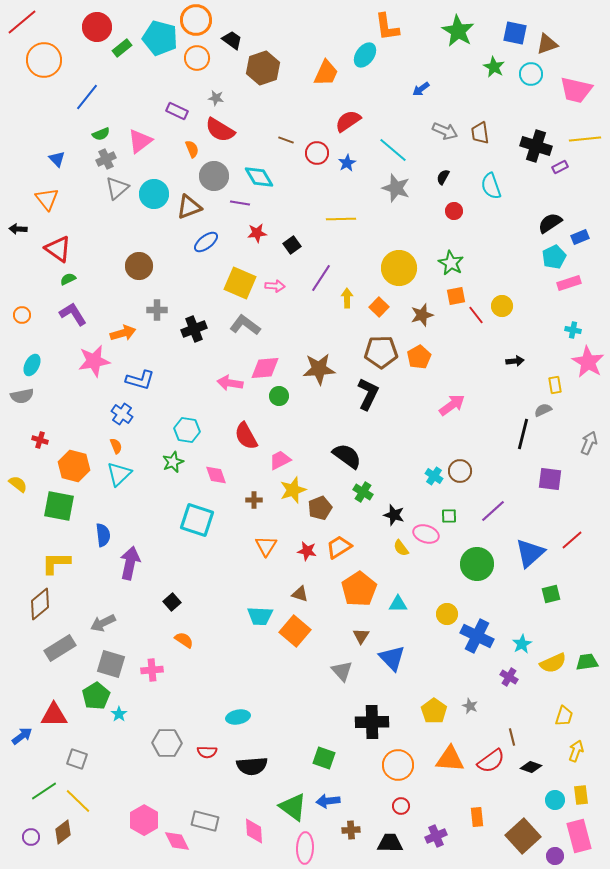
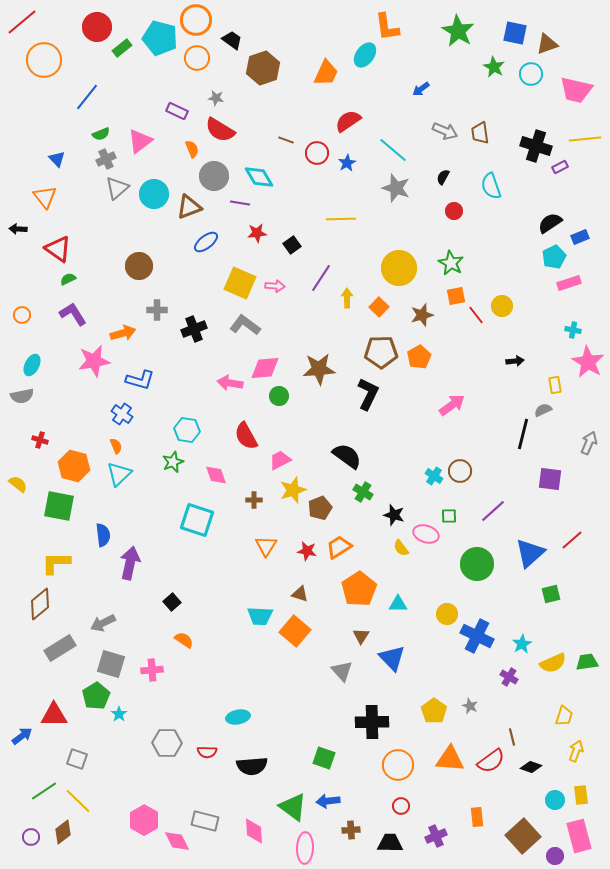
orange triangle at (47, 199): moved 2 px left, 2 px up
